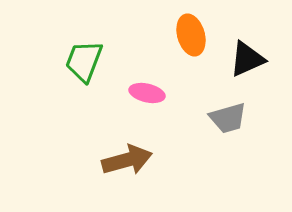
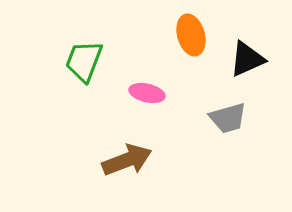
brown arrow: rotated 6 degrees counterclockwise
